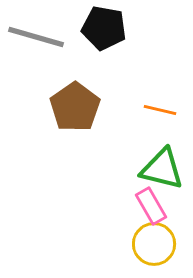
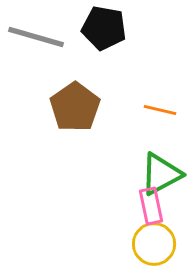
green triangle: moved 1 px left, 5 px down; rotated 42 degrees counterclockwise
pink rectangle: rotated 18 degrees clockwise
